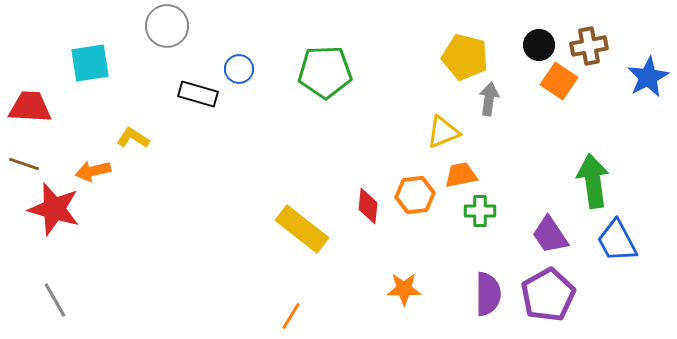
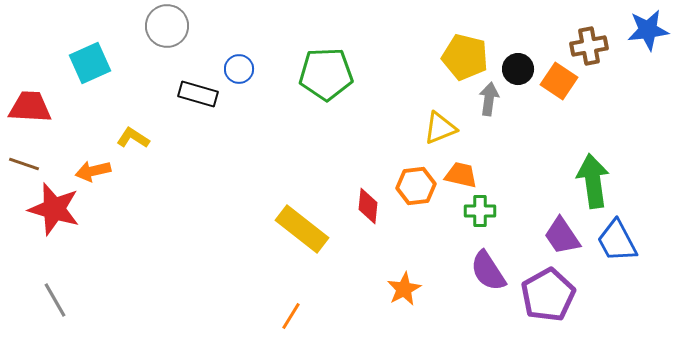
black circle: moved 21 px left, 24 px down
cyan square: rotated 15 degrees counterclockwise
green pentagon: moved 1 px right, 2 px down
blue star: moved 47 px up; rotated 21 degrees clockwise
yellow triangle: moved 3 px left, 4 px up
orange trapezoid: rotated 24 degrees clockwise
orange hexagon: moved 1 px right, 9 px up
purple trapezoid: moved 12 px right, 1 px down
orange star: rotated 28 degrees counterclockwise
purple semicircle: moved 23 px up; rotated 147 degrees clockwise
